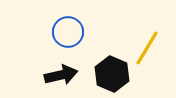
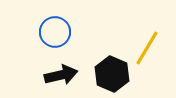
blue circle: moved 13 px left
